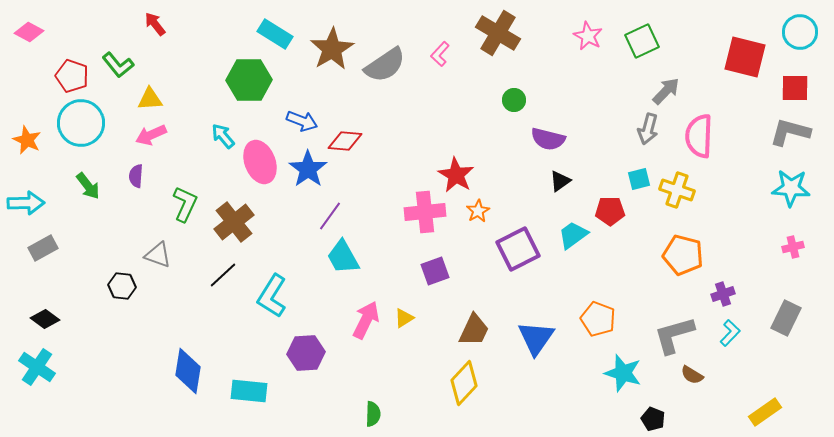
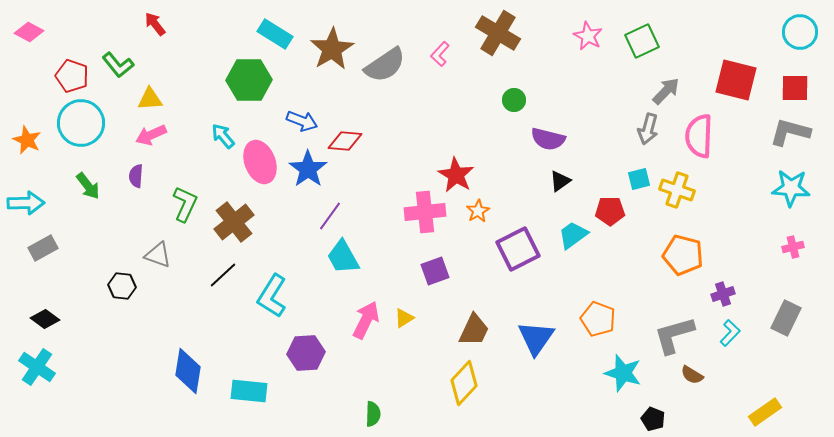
red square at (745, 57): moved 9 px left, 23 px down
